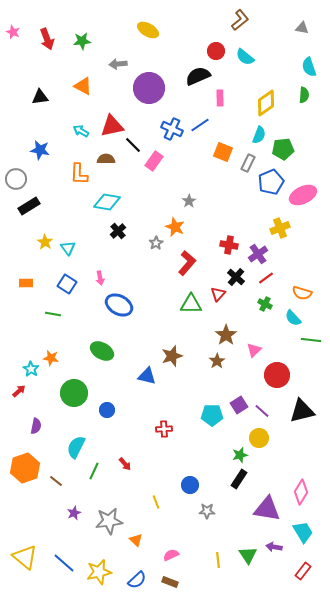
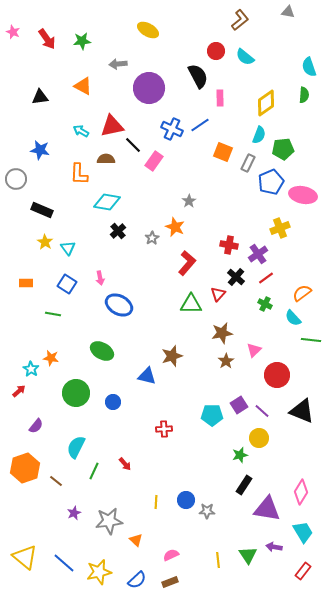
gray triangle at (302, 28): moved 14 px left, 16 px up
red arrow at (47, 39): rotated 15 degrees counterclockwise
black semicircle at (198, 76): rotated 85 degrees clockwise
pink ellipse at (303, 195): rotated 36 degrees clockwise
black rectangle at (29, 206): moved 13 px right, 4 px down; rotated 55 degrees clockwise
gray star at (156, 243): moved 4 px left, 5 px up
orange semicircle at (302, 293): rotated 126 degrees clockwise
brown star at (226, 335): moved 4 px left, 2 px up; rotated 25 degrees clockwise
brown star at (217, 361): moved 9 px right
green circle at (74, 393): moved 2 px right
blue circle at (107, 410): moved 6 px right, 8 px up
black triangle at (302, 411): rotated 36 degrees clockwise
purple semicircle at (36, 426): rotated 28 degrees clockwise
black rectangle at (239, 479): moved 5 px right, 6 px down
blue circle at (190, 485): moved 4 px left, 15 px down
yellow line at (156, 502): rotated 24 degrees clockwise
brown rectangle at (170, 582): rotated 42 degrees counterclockwise
